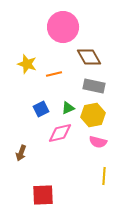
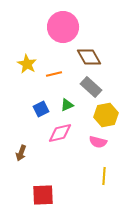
yellow star: rotated 12 degrees clockwise
gray rectangle: moved 3 px left, 1 px down; rotated 30 degrees clockwise
green triangle: moved 1 px left, 3 px up
yellow hexagon: moved 13 px right
